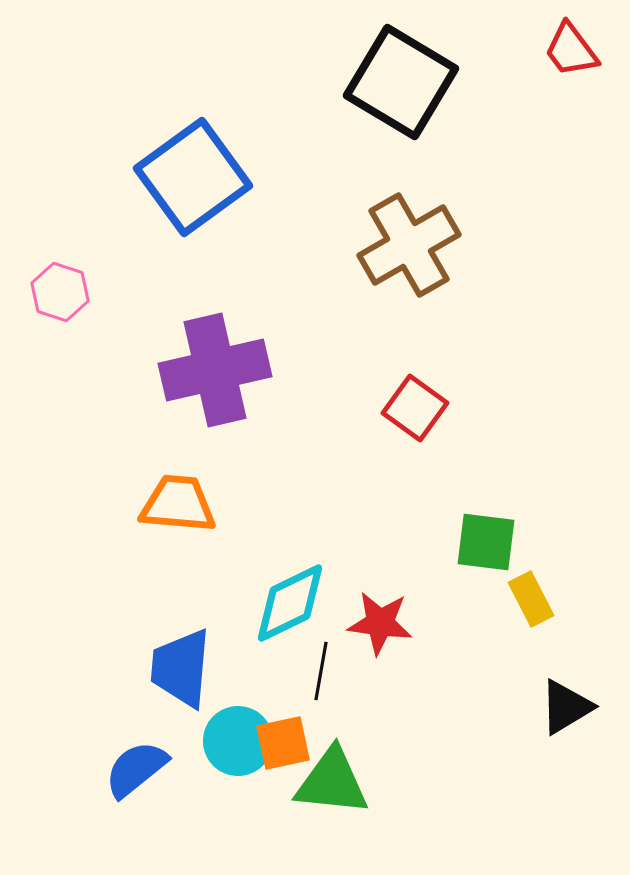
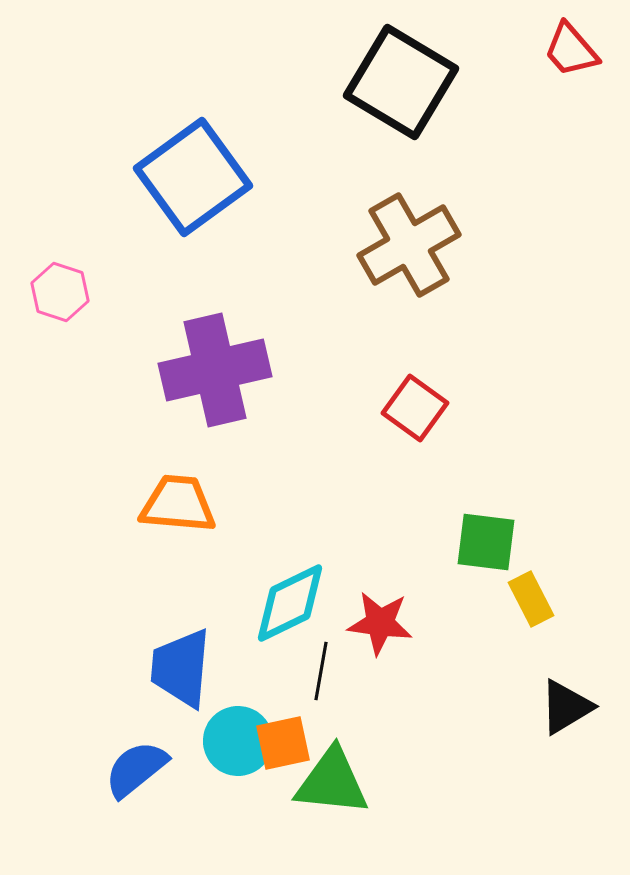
red trapezoid: rotated 4 degrees counterclockwise
